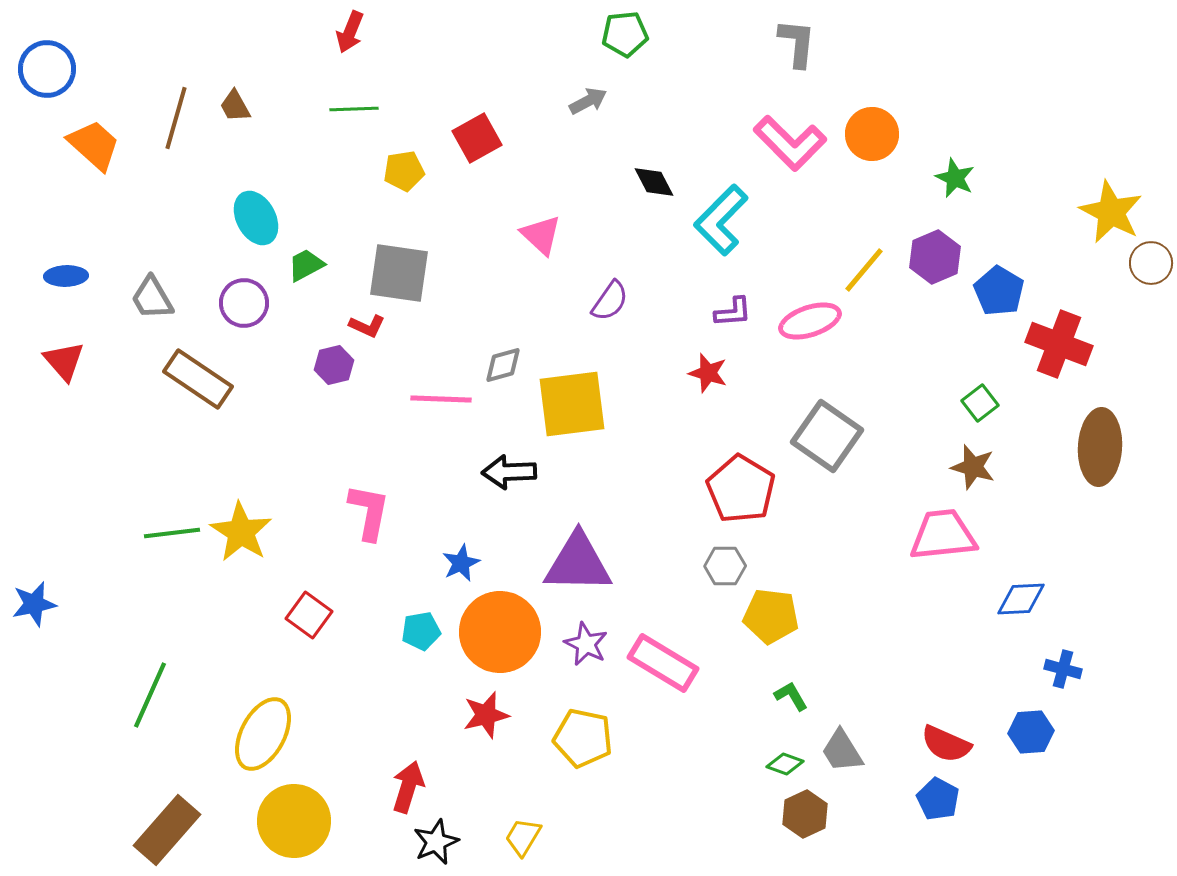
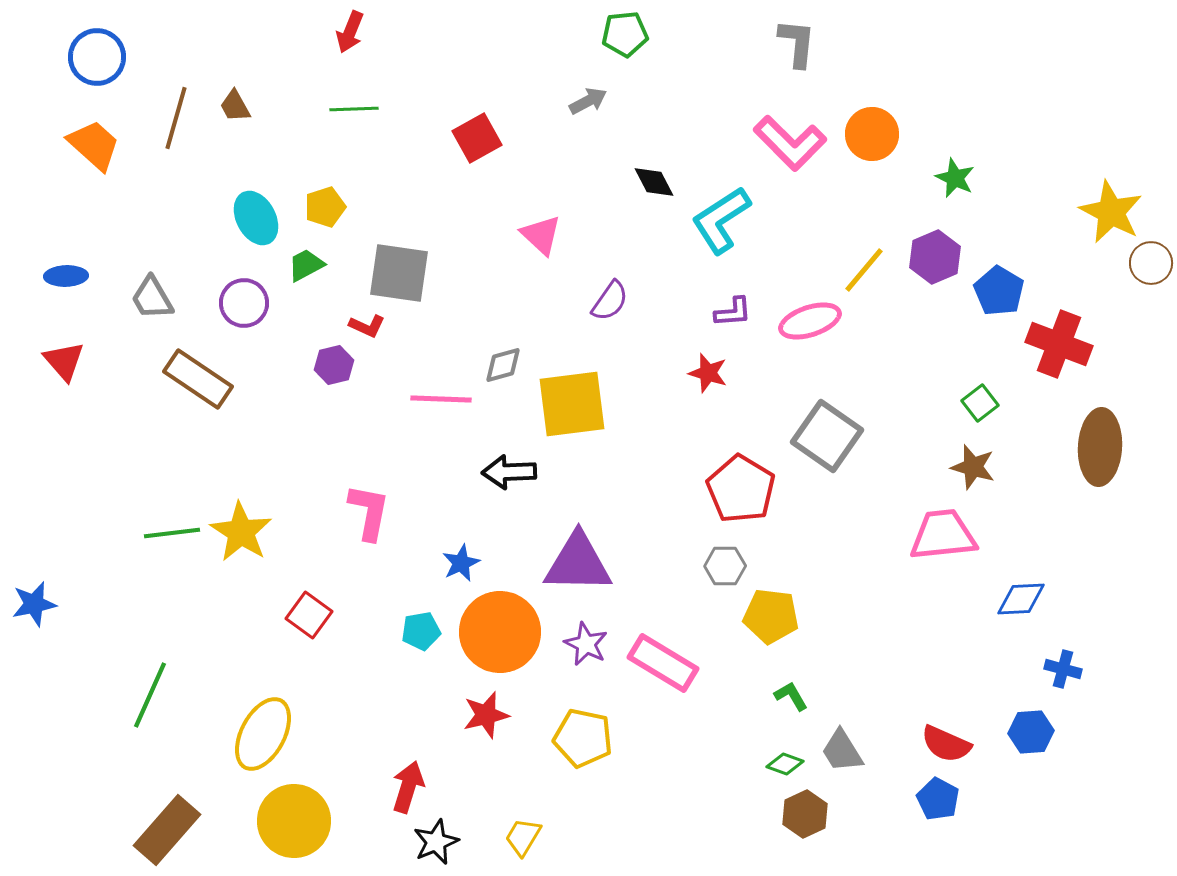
blue circle at (47, 69): moved 50 px right, 12 px up
yellow pentagon at (404, 171): moved 79 px left, 36 px down; rotated 9 degrees counterclockwise
cyan L-shape at (721, 220): rotated 12 degrees clockwise
